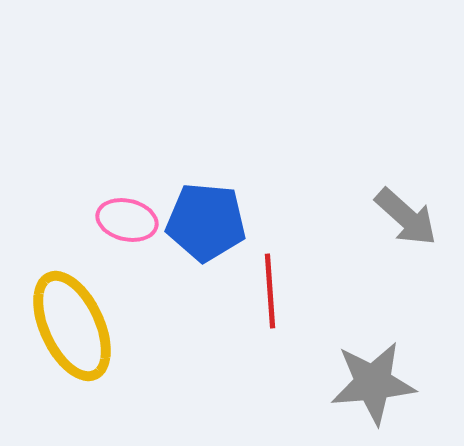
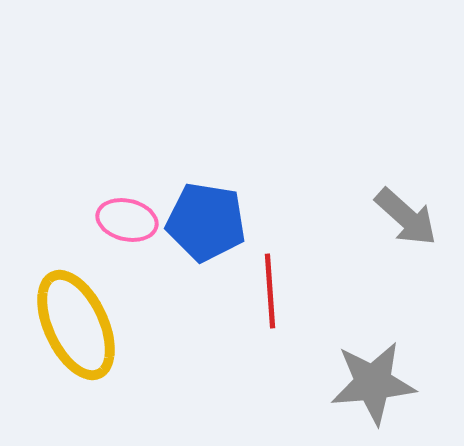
blue pentagon: rotated 4 degrees clockwise
yellow ellipse: moved 4 px right, 1 px up
